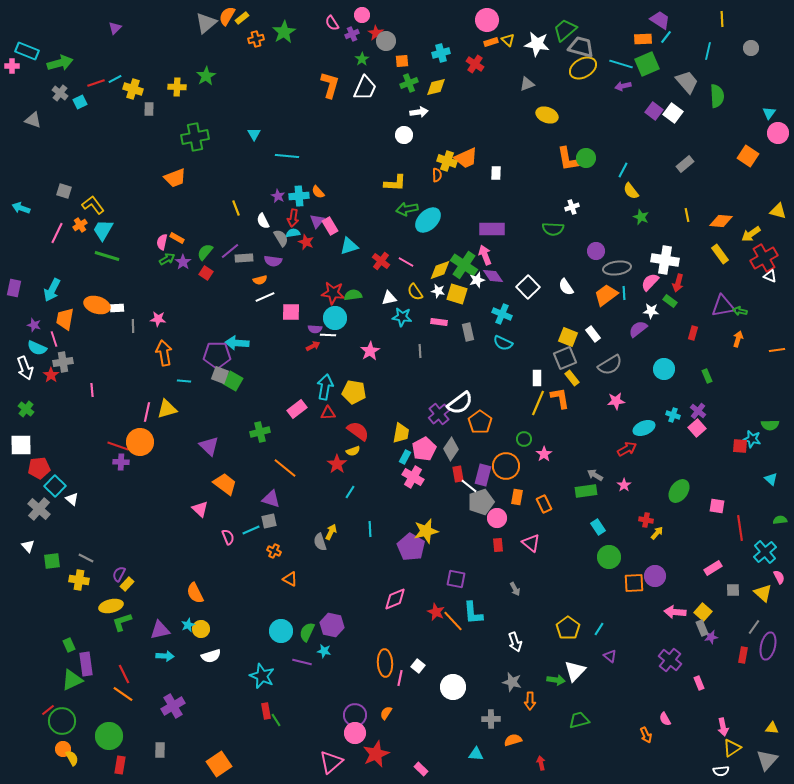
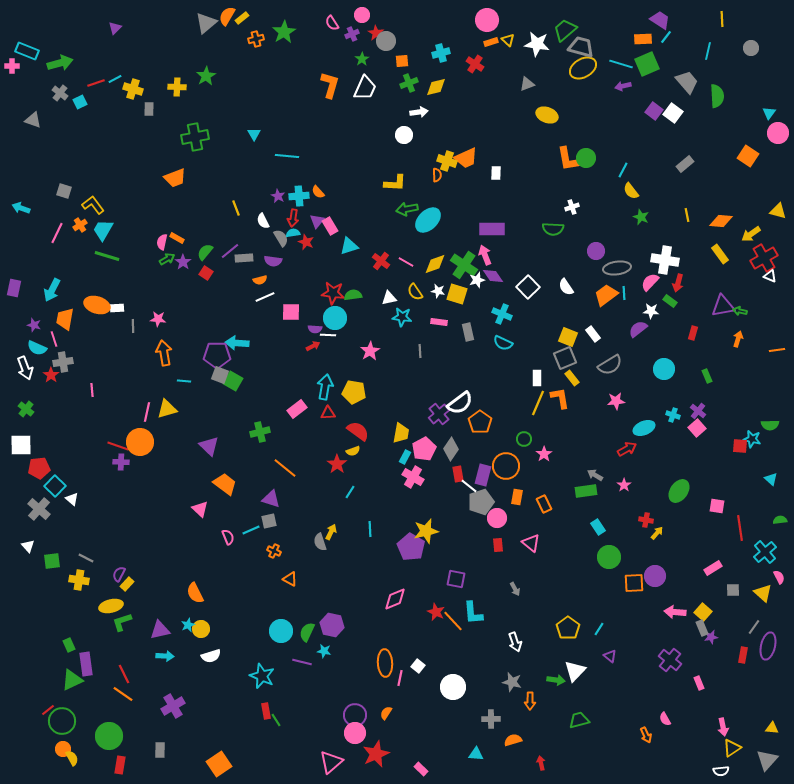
yellow diamond at (440, 270): moved 5 px left, 6 px up
